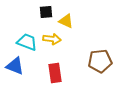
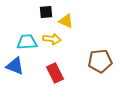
cyan trapezoid: rotated 25 degrees counterclockwise
red rectangle: rotated 18 degrees counterclockwise
